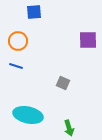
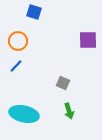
blue square: rotated 21 degrees clockwise
blue line: rotated 64 degrees counterclockwise
cyan ellipse: moved 4 px left, 1 px up
green arrow: moved 17 px up
